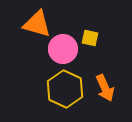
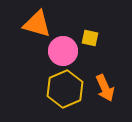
pink circle: moved 2 px down
yellow hexagon: rotated 12 degrees clockwise
